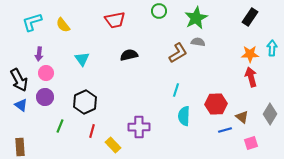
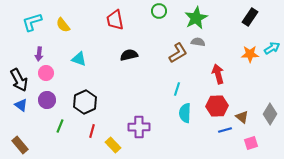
red trapezoid: rotated 90 degrees clockwise
cyan arrow: rotated 56 degrees clockwise
cyan triangle: moved 3 px left; rotated 35 degrees counterclockwise
red arrow: moved 33 px left, 3 px up
cyan line: moved 1 px right, 1 px up
purple circle: moved 2 px right, 3 px down
red hexagon: moved 1 px right, 2 px down
cyan semicircle: moved 1 px right, 3 px up
brown rectangle: moved 2 px up; rotated 36 degrees counterclockwise
